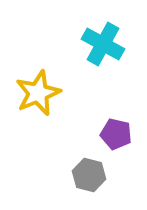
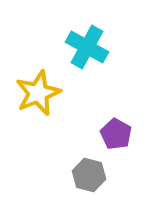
cyan cross: moved 16 px left, 3 px down
purple pentagon: rotated 16 degrees clockwise
